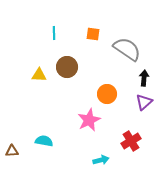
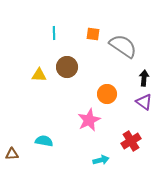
gray semicircle: moved 4 px left, 3 px up
purple triangle: rotated 42 degrees counterclockwise
brown triangle: moved 3 px down
